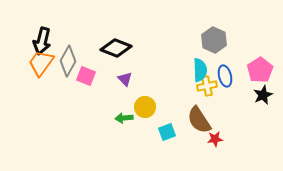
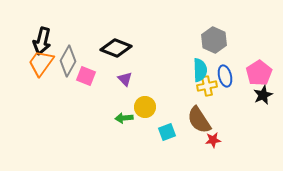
pink pentagon: moved 1 px left, 3 px down
red star: moved 2 px left, 1 px down
